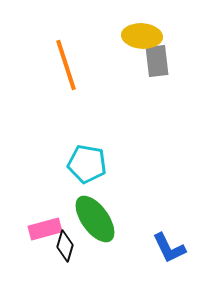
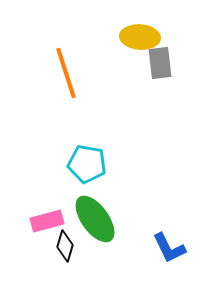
yellow ellipse: moved 2 px left, 1 px down
gray rectangle: moved 3 px right, 2 px down
orange line: moved 8 px down
pink rectangle: moved 2 px right, 8 px up
